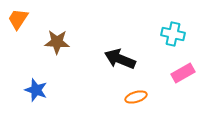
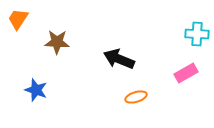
cyan cross: moved 24 px right; rotated 10 degrees counterclockwise
black arrow: moved 1 px left
pink rectangle: moved 3 px right
